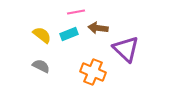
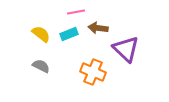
yellow semicircle: moved 1 px left, 1 px up
